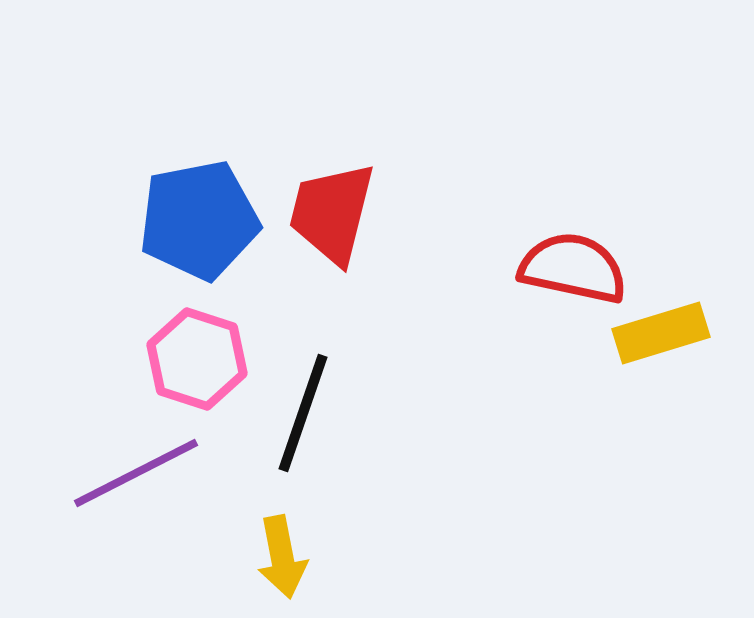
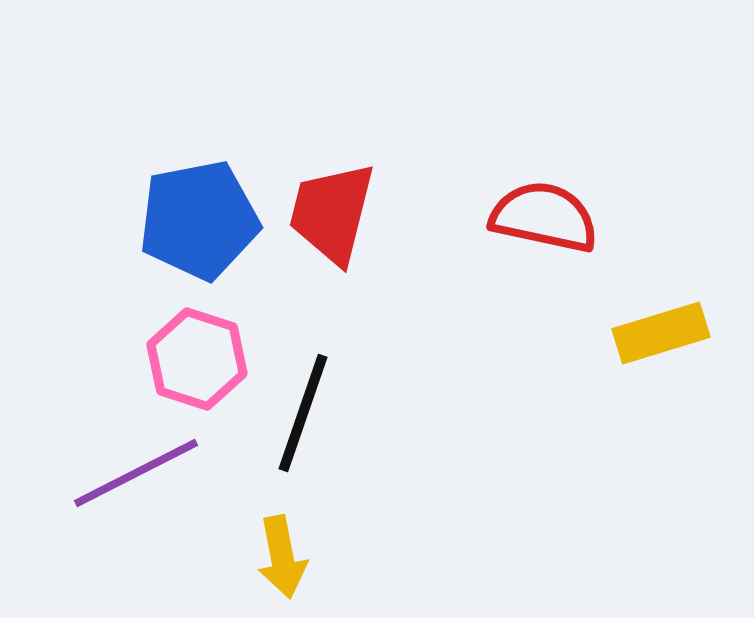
red semicircle: moved 29 px left, 51 px up
